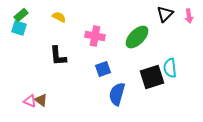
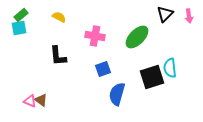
cyan square: rotated 28 degrees counterclockwise
